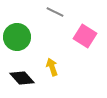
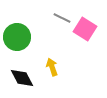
gray line: moved 7 px right, 6 px down
pink square: moved 7 px up
black diamond: rotated 15 degrees clockwise
